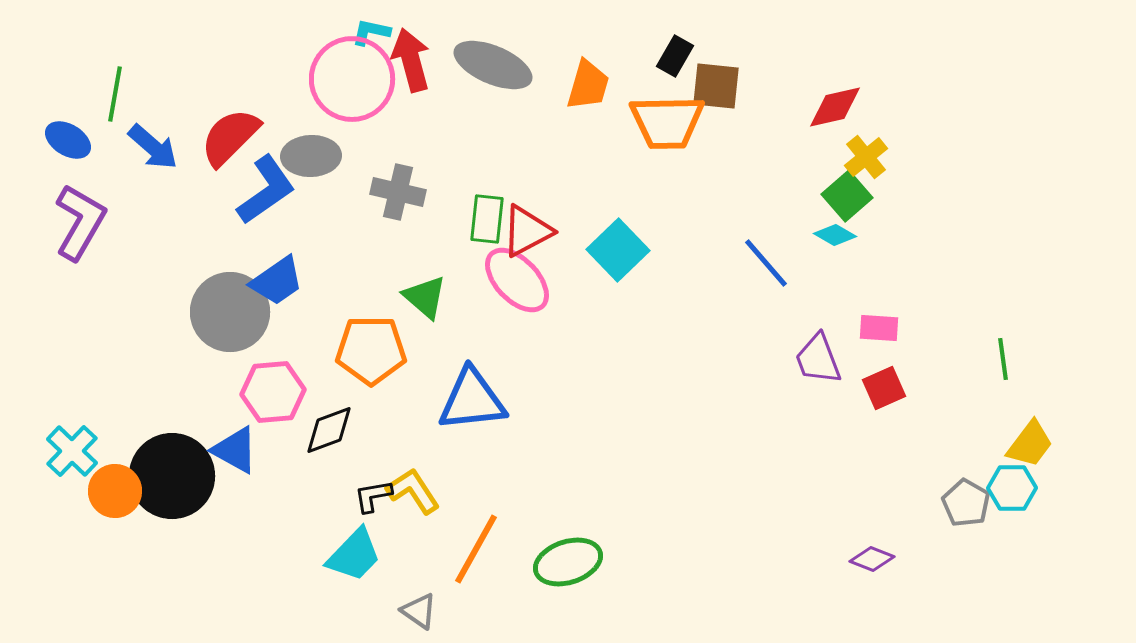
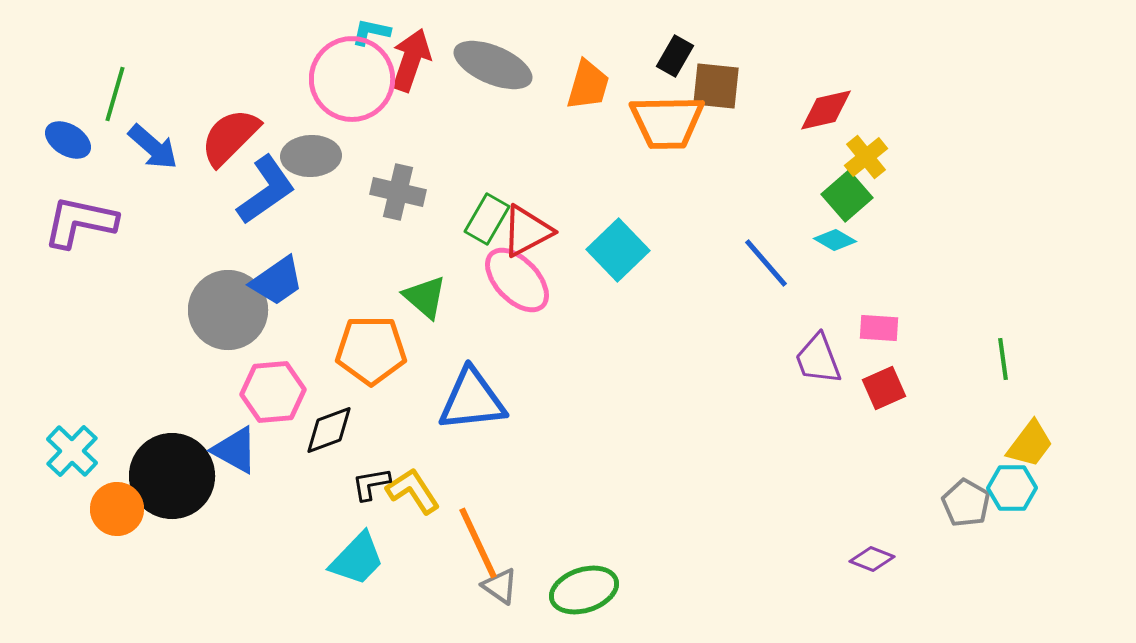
red arrow at (411, 60): rotated 34 degrees clockwise
green line at (115, 94): rotated 6 degrees clockwise
red diamond at (835, 107): moved 9 px left, 3 px down
green rectangle at (487, 219): rotated 24 degrees clockwise
purple L-shape at (80, 222): rotated 108 degrees counterclockwise
cyan diamond at (835, 235): moved 5 px down
gray circle at (230, 312): moved 2 px left, 2 px up
orange circle at (115, 491): moved 2 px right, 18 px down
black L-shape at (373, 496): moved 2 px left, 12 px up
orange line at (476, 549): moved 2 px right, 6 px up; rotated 54 degrees counterclockwise
cyan trapezoid at (354, 555): moved 3 px right, 4 px down
green ellipse at (568, 562): moved 16 px right, 28 px down
gray triangle at (419, 611): moved 81 px right, 25 px up
